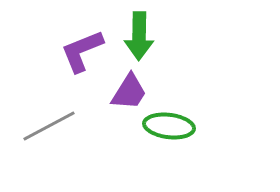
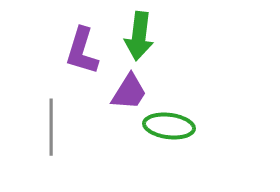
green arrow: rotated 6 degrees clockwise
purple L-shape: rotated 51 degrees counterclockwise
gray line: moved 2 px right, 1 px down; rotated 62 degrees counterclockwise
